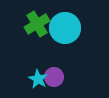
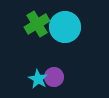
cyan circle: moved 1 px up
